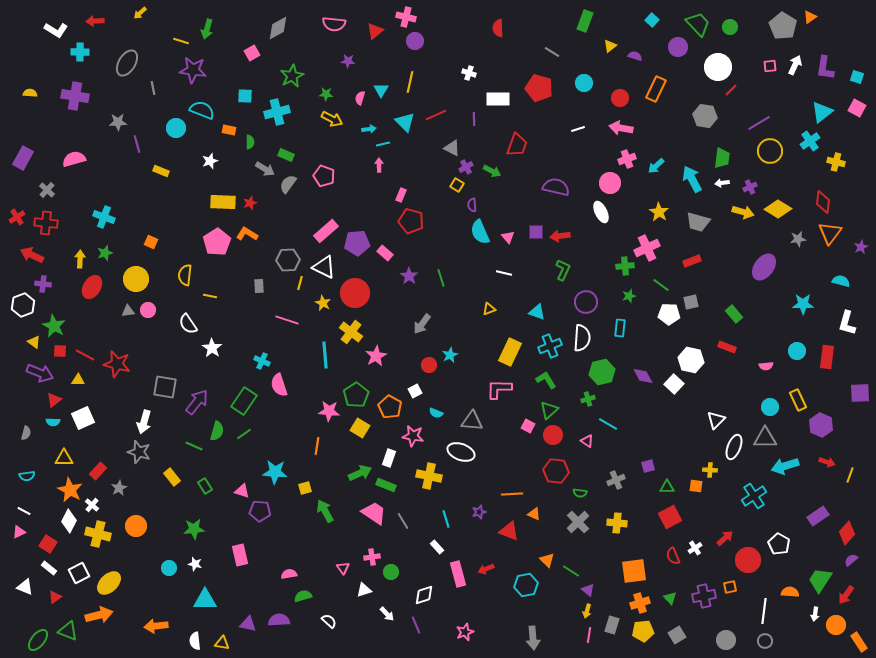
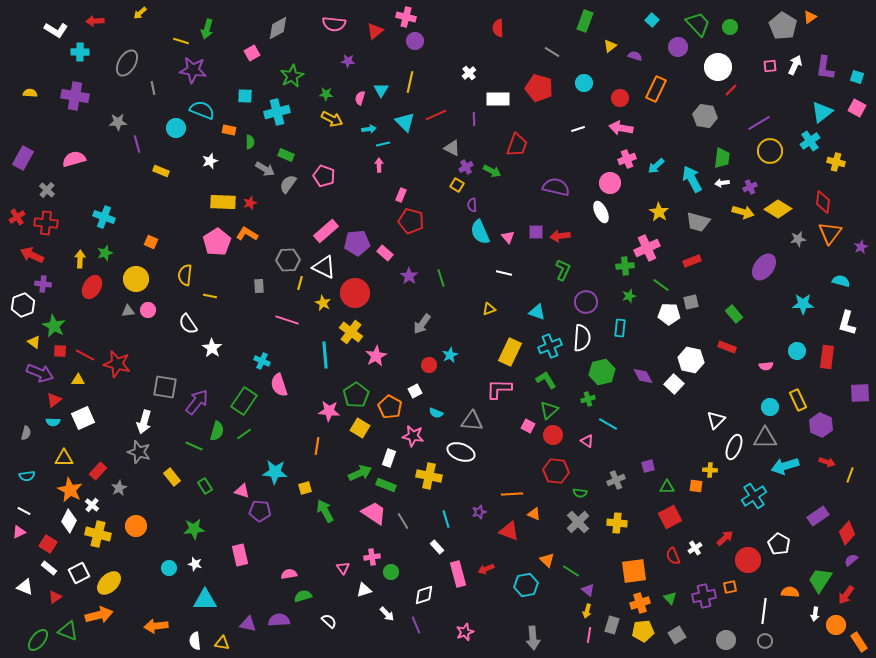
white cross at (469, 73): rotated 32 degrees clockwise
